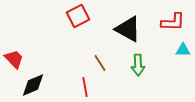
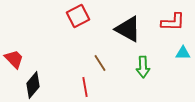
cyan triangle: moved 3 px down
green arrow: moved 5 px right, 2 px down
black diamond: rotated 28 degrees counterclockwise
